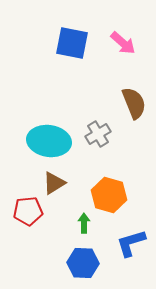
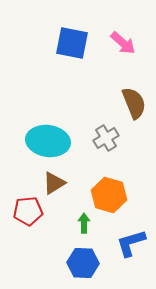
gray cross: moved 8 px right, 4 px down
cyan ellipse: moved 1 px left
